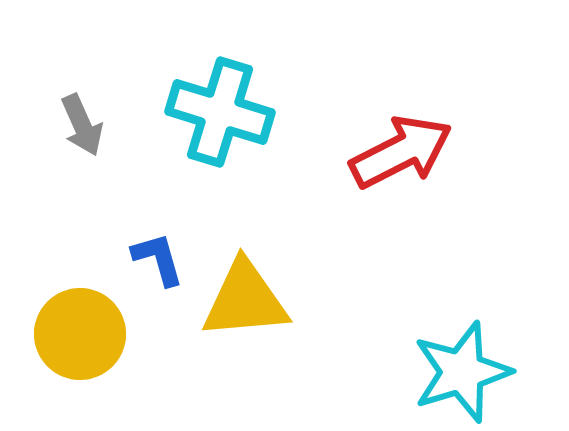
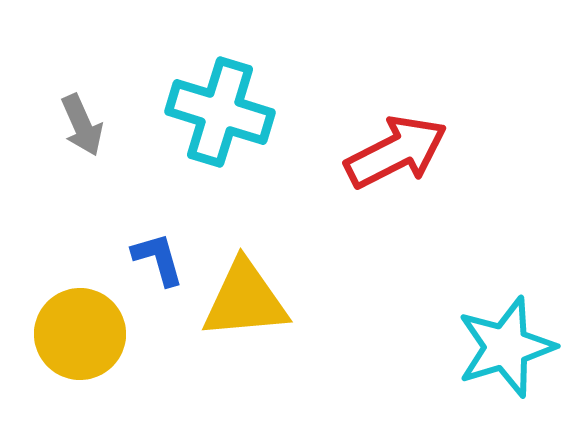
red arrow: moved 5 px left
cyan star: moved 44 px right, 25 px up
